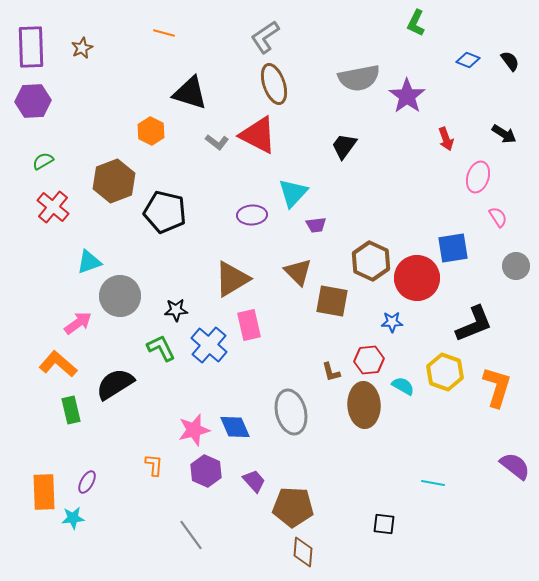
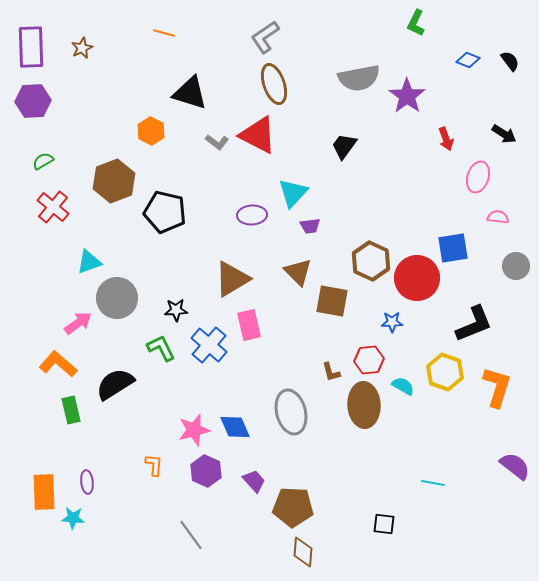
pink semicircle at (498, 217): rotated 50 degrees counterclockwise
purple trapezoid at (316, 225): moved 6 px left, 1 px down
gray circle at (120, 296): moved 3 px left, 2 px down
purple ellipse at (87, 482): rotated 35 degrees counterclockwise
cyan star at (73, 518): rotated 10 degrees clockwise
